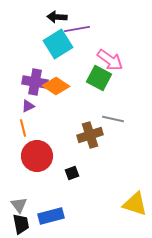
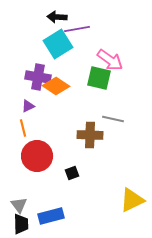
green square: rotated 15 degrees counterclockwise
purple cross: moved 3 px right, 5 px up
brown cross: rotated 20 degrees clockwise
yellow triangle: moved 3 px left, 4 px up; rotated 44 degrees counterclockwise
black trapezoid: rotated 10 degrees clockwise
